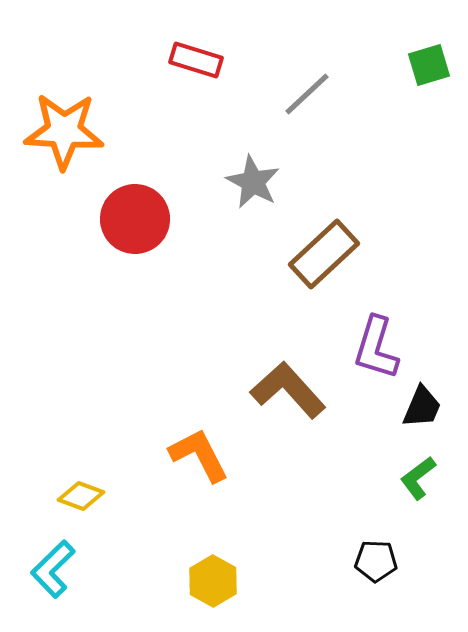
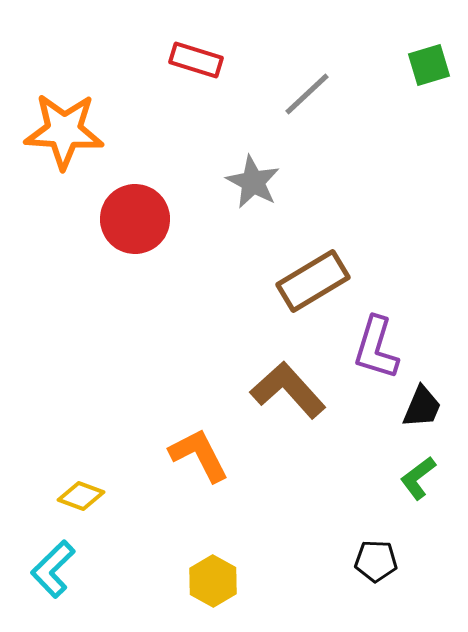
brown rectangle: moved 11 px left, 27 px down; rotated 12 degrees clockwise
